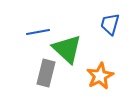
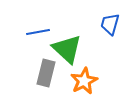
orange star: moved 16 px left, 5 px down
